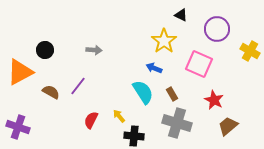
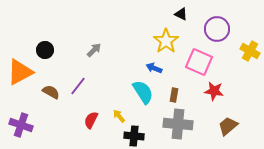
black triangle: moved 1 px up
yellow star: moved 2 px right
gray arrow: rotated 49 degrees counterclockwise
pink square: moved 2 px up
brown rectangle: moved 2 px right, 1 px down; rotated 40 degrees clockwise
red star: moved 9 px up; rotated 18 degrees counterclockwise
gray cross: moved 1 px right, 1 px down; rotated 12 degrees counterclockwise
purple cross: moved 3 px right, 2 px up
